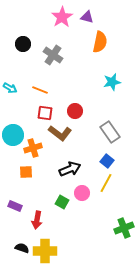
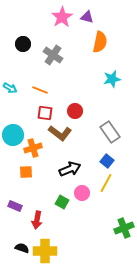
cyan star: moved 3 px up
